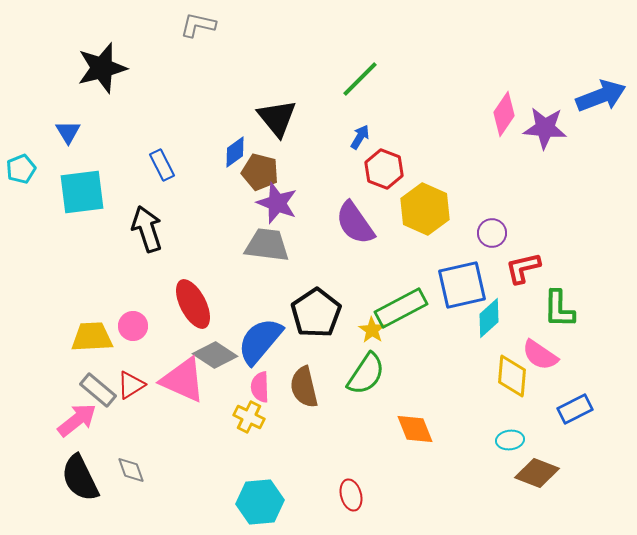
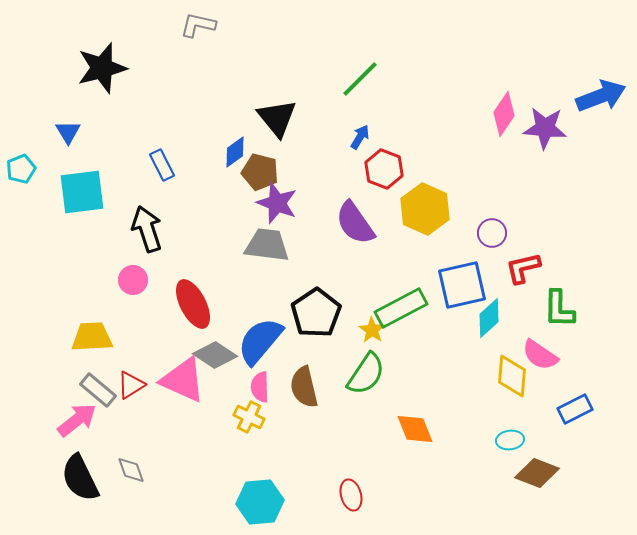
pink circle at (133, 326): moved 46 px up
